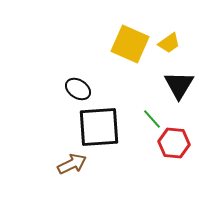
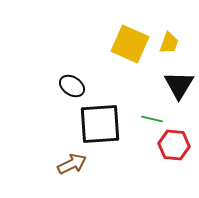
yellow trapezoid: rotated 35 degrees counterclockwise
black ellipse: moved 6 px left, 3 px up
green line: rotated 35 degrees counterclockwise
black square: moved 1 px right, 3 px up
red hexagon: moved 2 px down
